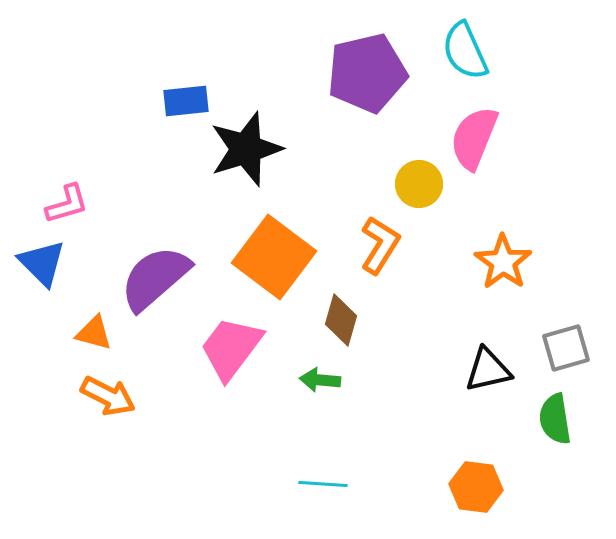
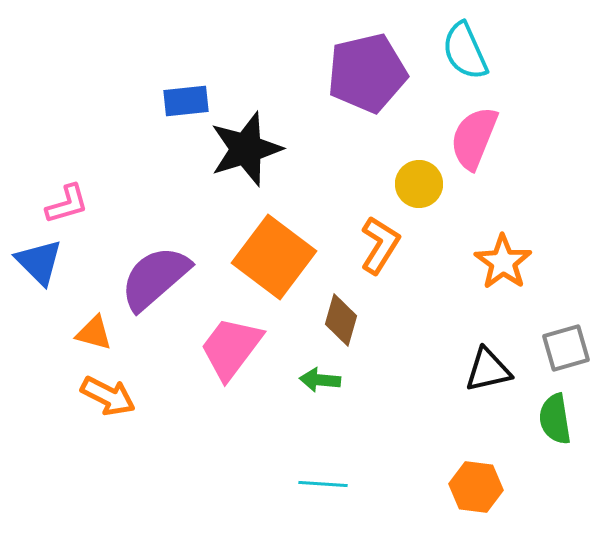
blue triangle: moved 3 px left, 1 px up
